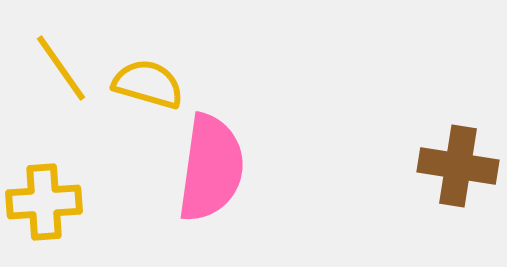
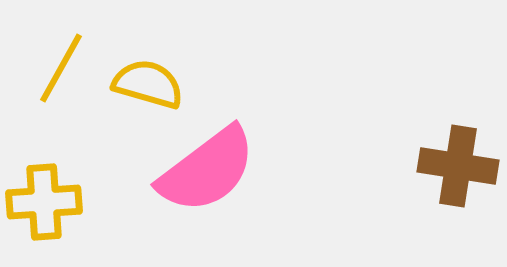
yellow line: rotated 64 degrees clockwise
pink semicircle: moved 4 px left, 2 px down; rotated 45 degrees clockwise
